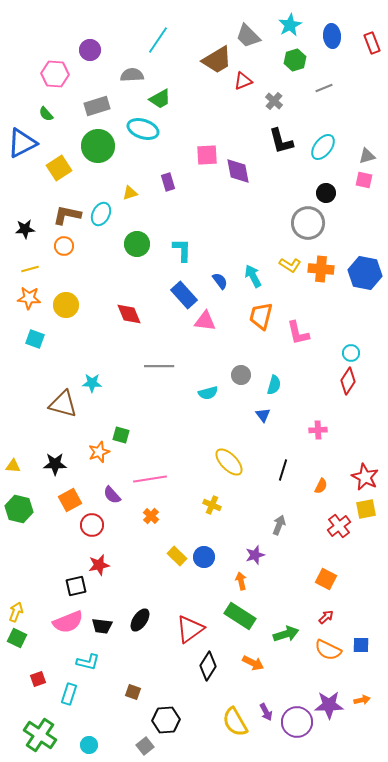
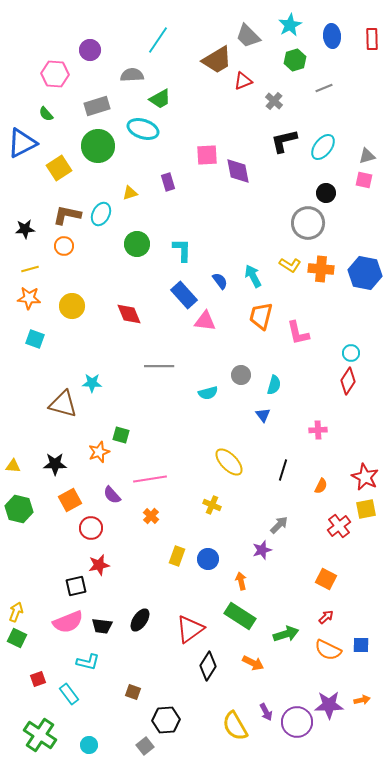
red rectangle at (372, 43): moved 4 px up; rotated 20 degrees clockwise
black L-shape at (281, 141): moved 3 px right; rotated 92 degrees clockwise
yellow circle at (66, 305): moved 6 px right, 1 px down
red circle at (92, 525): moved 1 px left, 3 px down
gray arrow at (279, 525): rotated 24 degrees clockwise
purple star at (255, 555): moved 7 px right, 5 px up
yellow rectangle at (177, 556): rotated 66 degrees clockwise
blue circle at (204, 557): moved 4 px right, 2 px down
cyan rectangle at (69, 694): rotated 55 degrees counterclockwise
yellow semicircle at (235, 722): moved 4 px down
